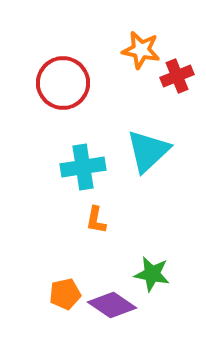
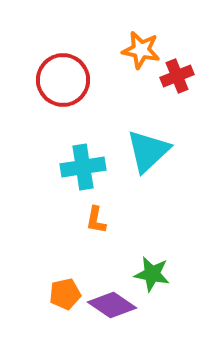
red circle: moved 3 px up
